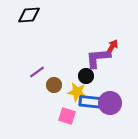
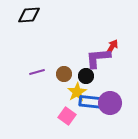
purple line: rotated 21 degrees clockwise
brown circle: moved 10 px right, 11 px up
yellow star: rotated 30 degrees clockwise
pink square: rotated 18 degrees clockwise
